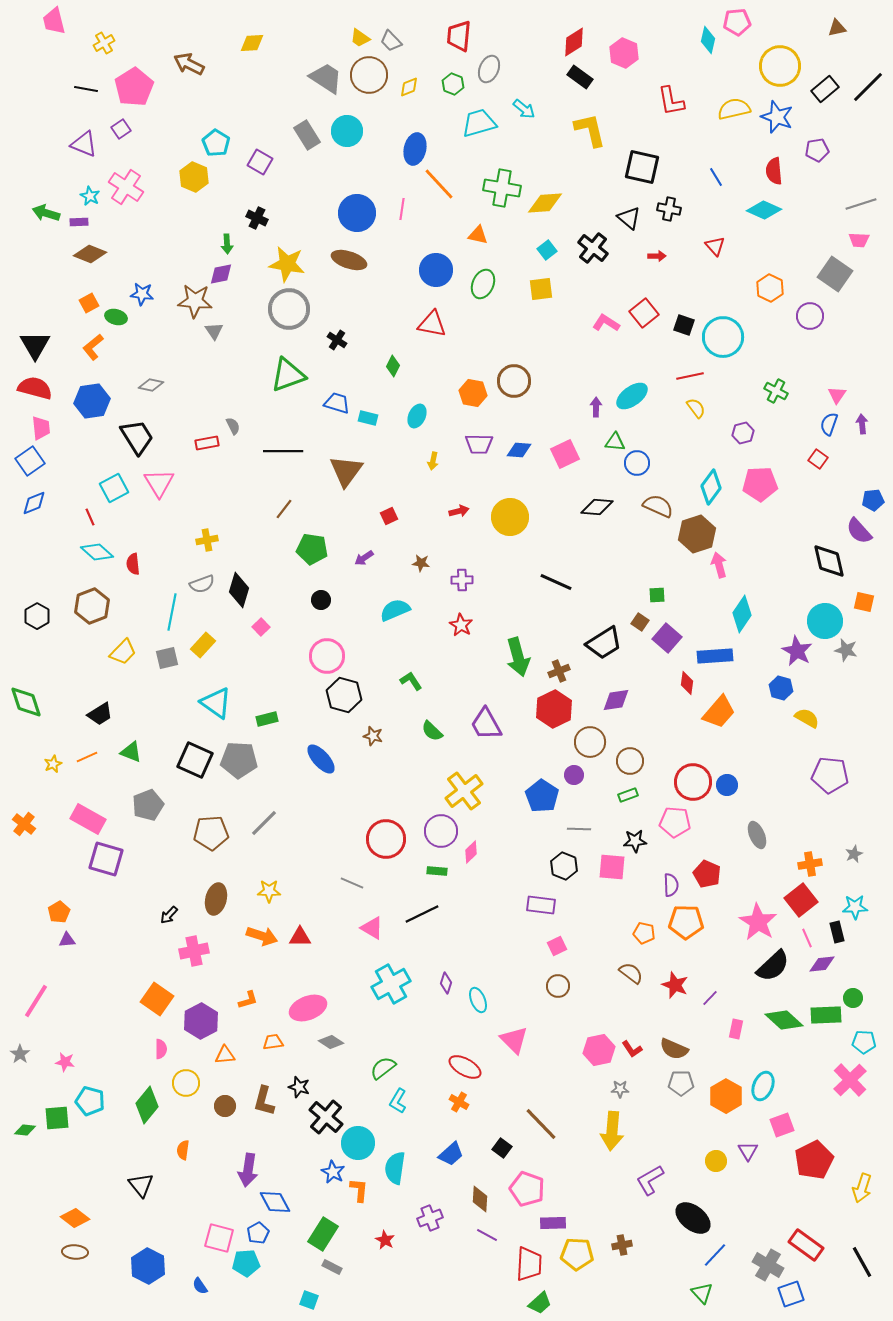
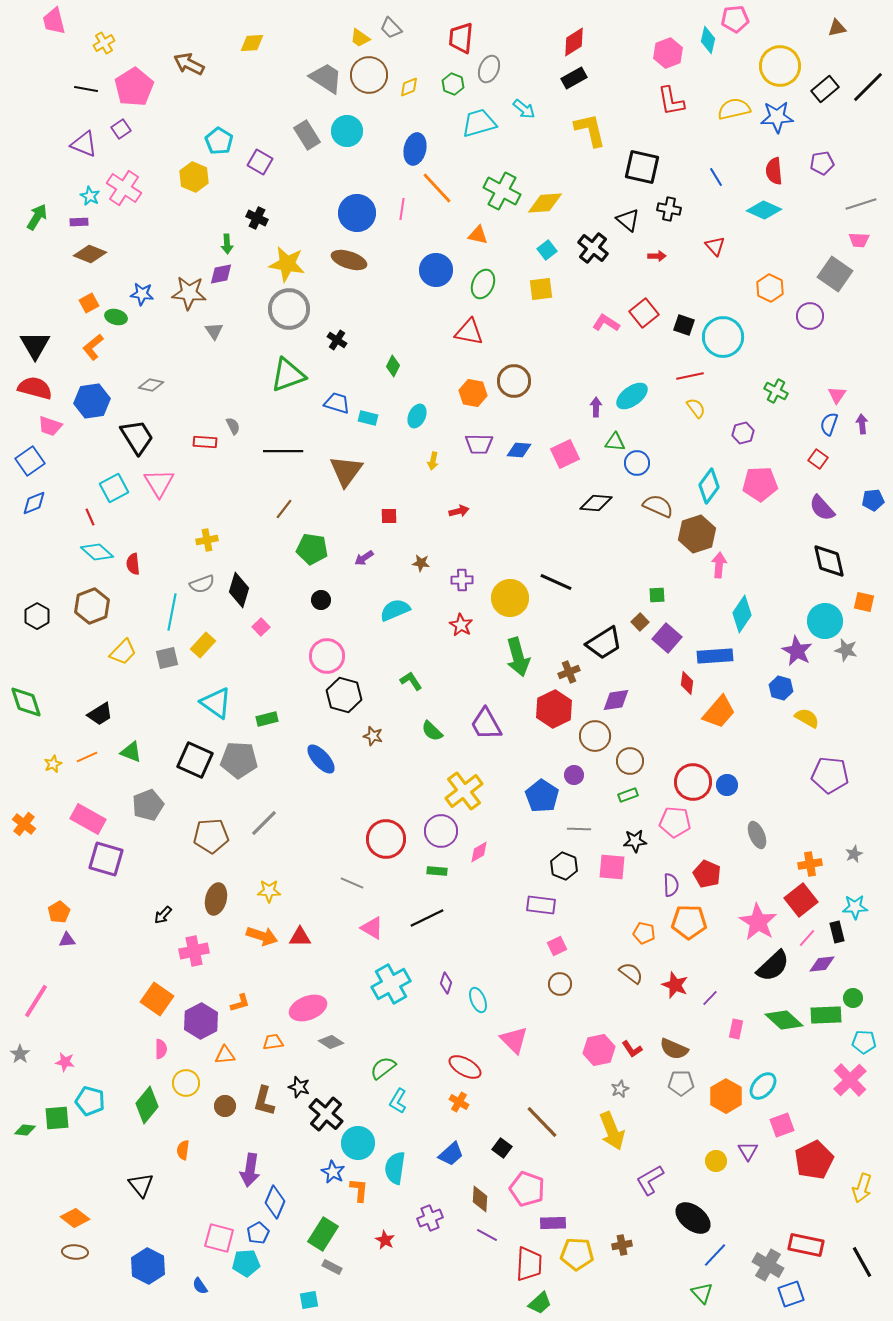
pink pentagon at (737, 22): moved 2 px left, 3 px up
red trapezoid at (459, 36): moved 2 px right, 2 px down
gray trapezoid at (391, 41): moved 13 px up
pink hexagon at (624, 53): moved 44 px right; rotated 16 degrees clockwise
black rectangle at (580, 77): moved 6 px left, 1 px down; rotated 65 degrees counterclockwise
blue star at (777, 117): rotated 24 degrees counterclockwise
cyan pentagon at (216, 143): moved 3 px right, 2 px up
purple pentagon at (817, 150): moved 5 px right, 13 px down
orange line at (439, 184): moved 2 px left, 4 px down
pink cross at (126, 187): moved 2 px left, 1 px down
green cross at (502, 188): moved 3 px down; rotated 18 degrees clockwise
green arrow at (46, 213): moved 9 px left, 4 px down; rotated 104 degrees clockwise
black triangle at (629, 218): moved 1 px left, 2 px down
brown star at (195, 301): moved 6 px left, 8 px up
red triangle at (432, 324): moved 37 px right, 8 px down
pink trapezoid at (41, 428): moved 9 px right, 2 px up; rotated 115 degrees clockwise
red rectangle at (207, 443): moved 2 px left, 1 px up; rotated 15 degrees clockwise
cyan diamond at (711, 487): moved 2 px left, 1 px up
black diamond at (597, 507): moved 1 px left, 4 px up
red square at (389, 516): rotated 24 degrees clockwise
yellow circle at (510, 517): moved 81 px down
purple semicircle at (859, 531): moved 37 px left, 23 px up
pink arrow at (719, 565): rotated 20 degrees clockwise
brown square at (640, 622): rotated 12 degrees clockwise
brown cross at (559, 671): moved 10 px right, 1 px down
brown circle at (590, 742): moved 5 px right, 6 px up
brown pentagon at (211, 833): moved 3 px down
pink diamond at (471, 852): moved 8 px right; rotated 15 degrees clockwise
black line at (422, 914): moved 5 px right, 4 px down
black arrow at (169, 915): moved 6 px left
orange pentagon at (686, 922): moved 3 px right
pink line at (807, 938): rotated 66 degrees clockwise
brown circle at (558, 986): moved 2 px right, 2 px up
orange L-shape at (248, 1000): moved 8 px left, 3 px down
cyan ellipse at (763, 1086): rotated 20 degrees clockwise
gray star at (620, 1089): rotated 24 degrees counterclockwise
black cross at (326, 1117): moved 3 px up
brown line at (541, 1124): moved 1 px right, 2 px up
yellow arrow at (612, 1131): rotated 27 degrees counterclockwise
purple arrow at (248, 1170): moved 2 px right
blue diamond at (275, 1202): rotated 52 degrees clockwise
red rectangle at (806, 1245): rotated 24 degrees counterclockwise
cyan square at (309, 1300): rotated 30 degrees counterclockwise
